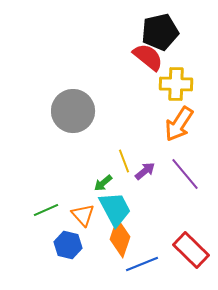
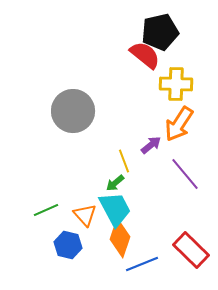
red semicircle: moved 3 px left, 2 px up
purple arrow: moved 6 px right, 26 px up
green arrow: moved 12 px right
orange triangle: moved 2 px right
